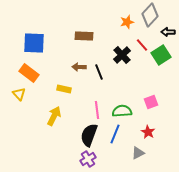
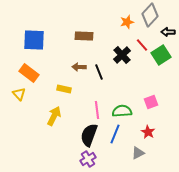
blue square: moved 3 px up
